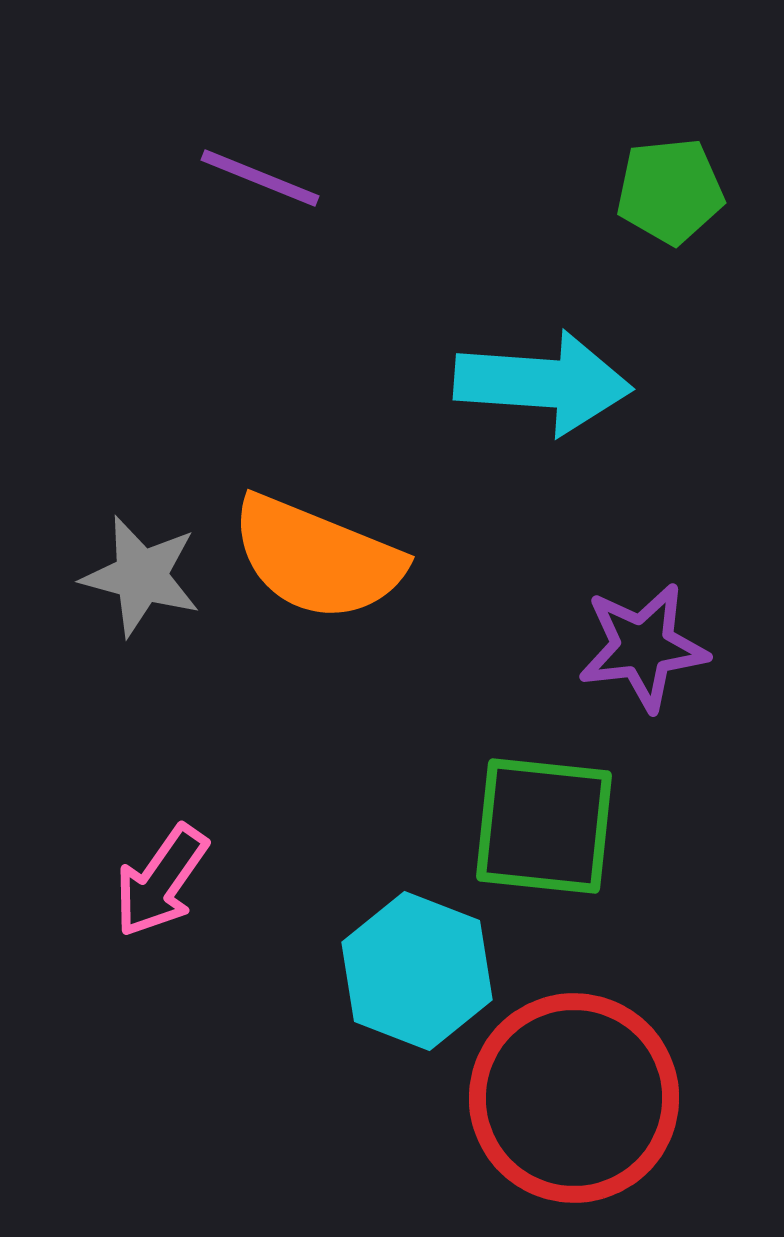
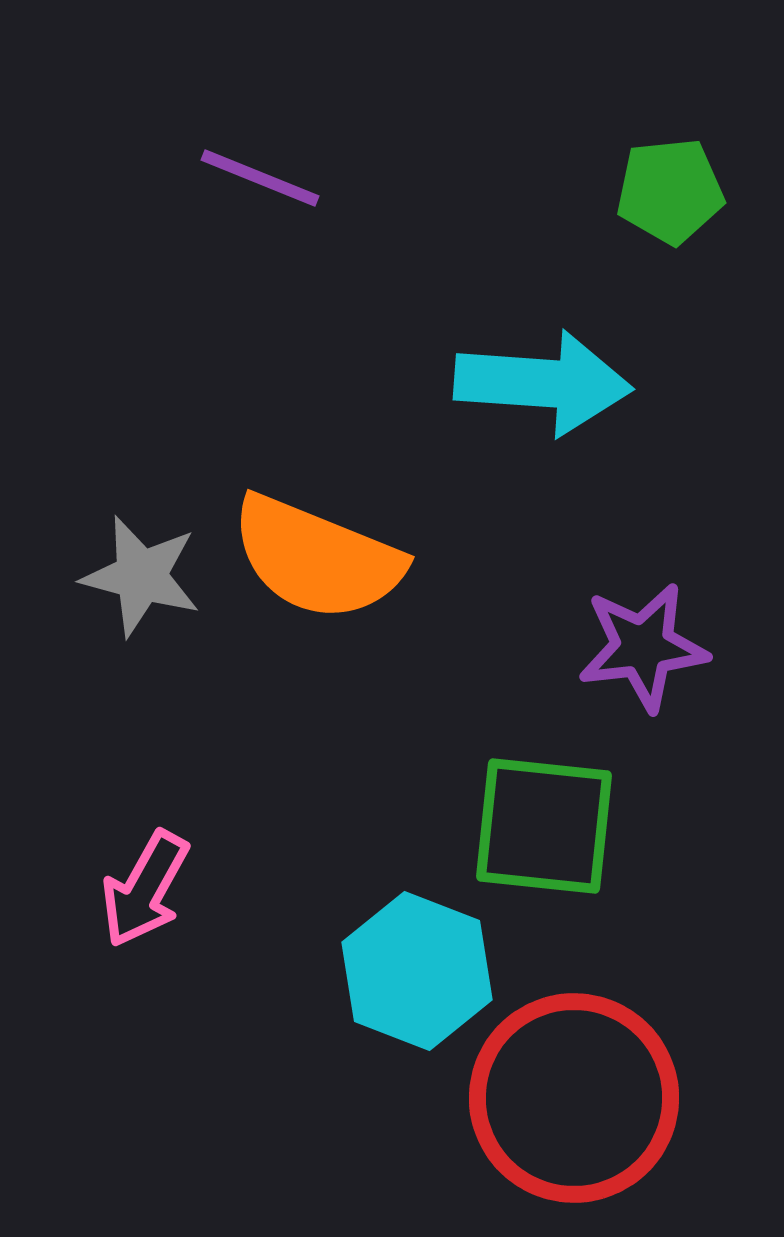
pink arrow: moved 16 px left, 8 px down; rotated 6 degrees counterclockwise
